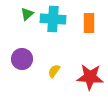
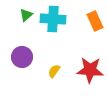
green triangle: moved 1 px left, 1 px down
orange rectangle: moved 6 px right, 2 px up; rotated 24 degrees counterclockwise
purple circle: moved 2 px up
red star: moved 7 px up
